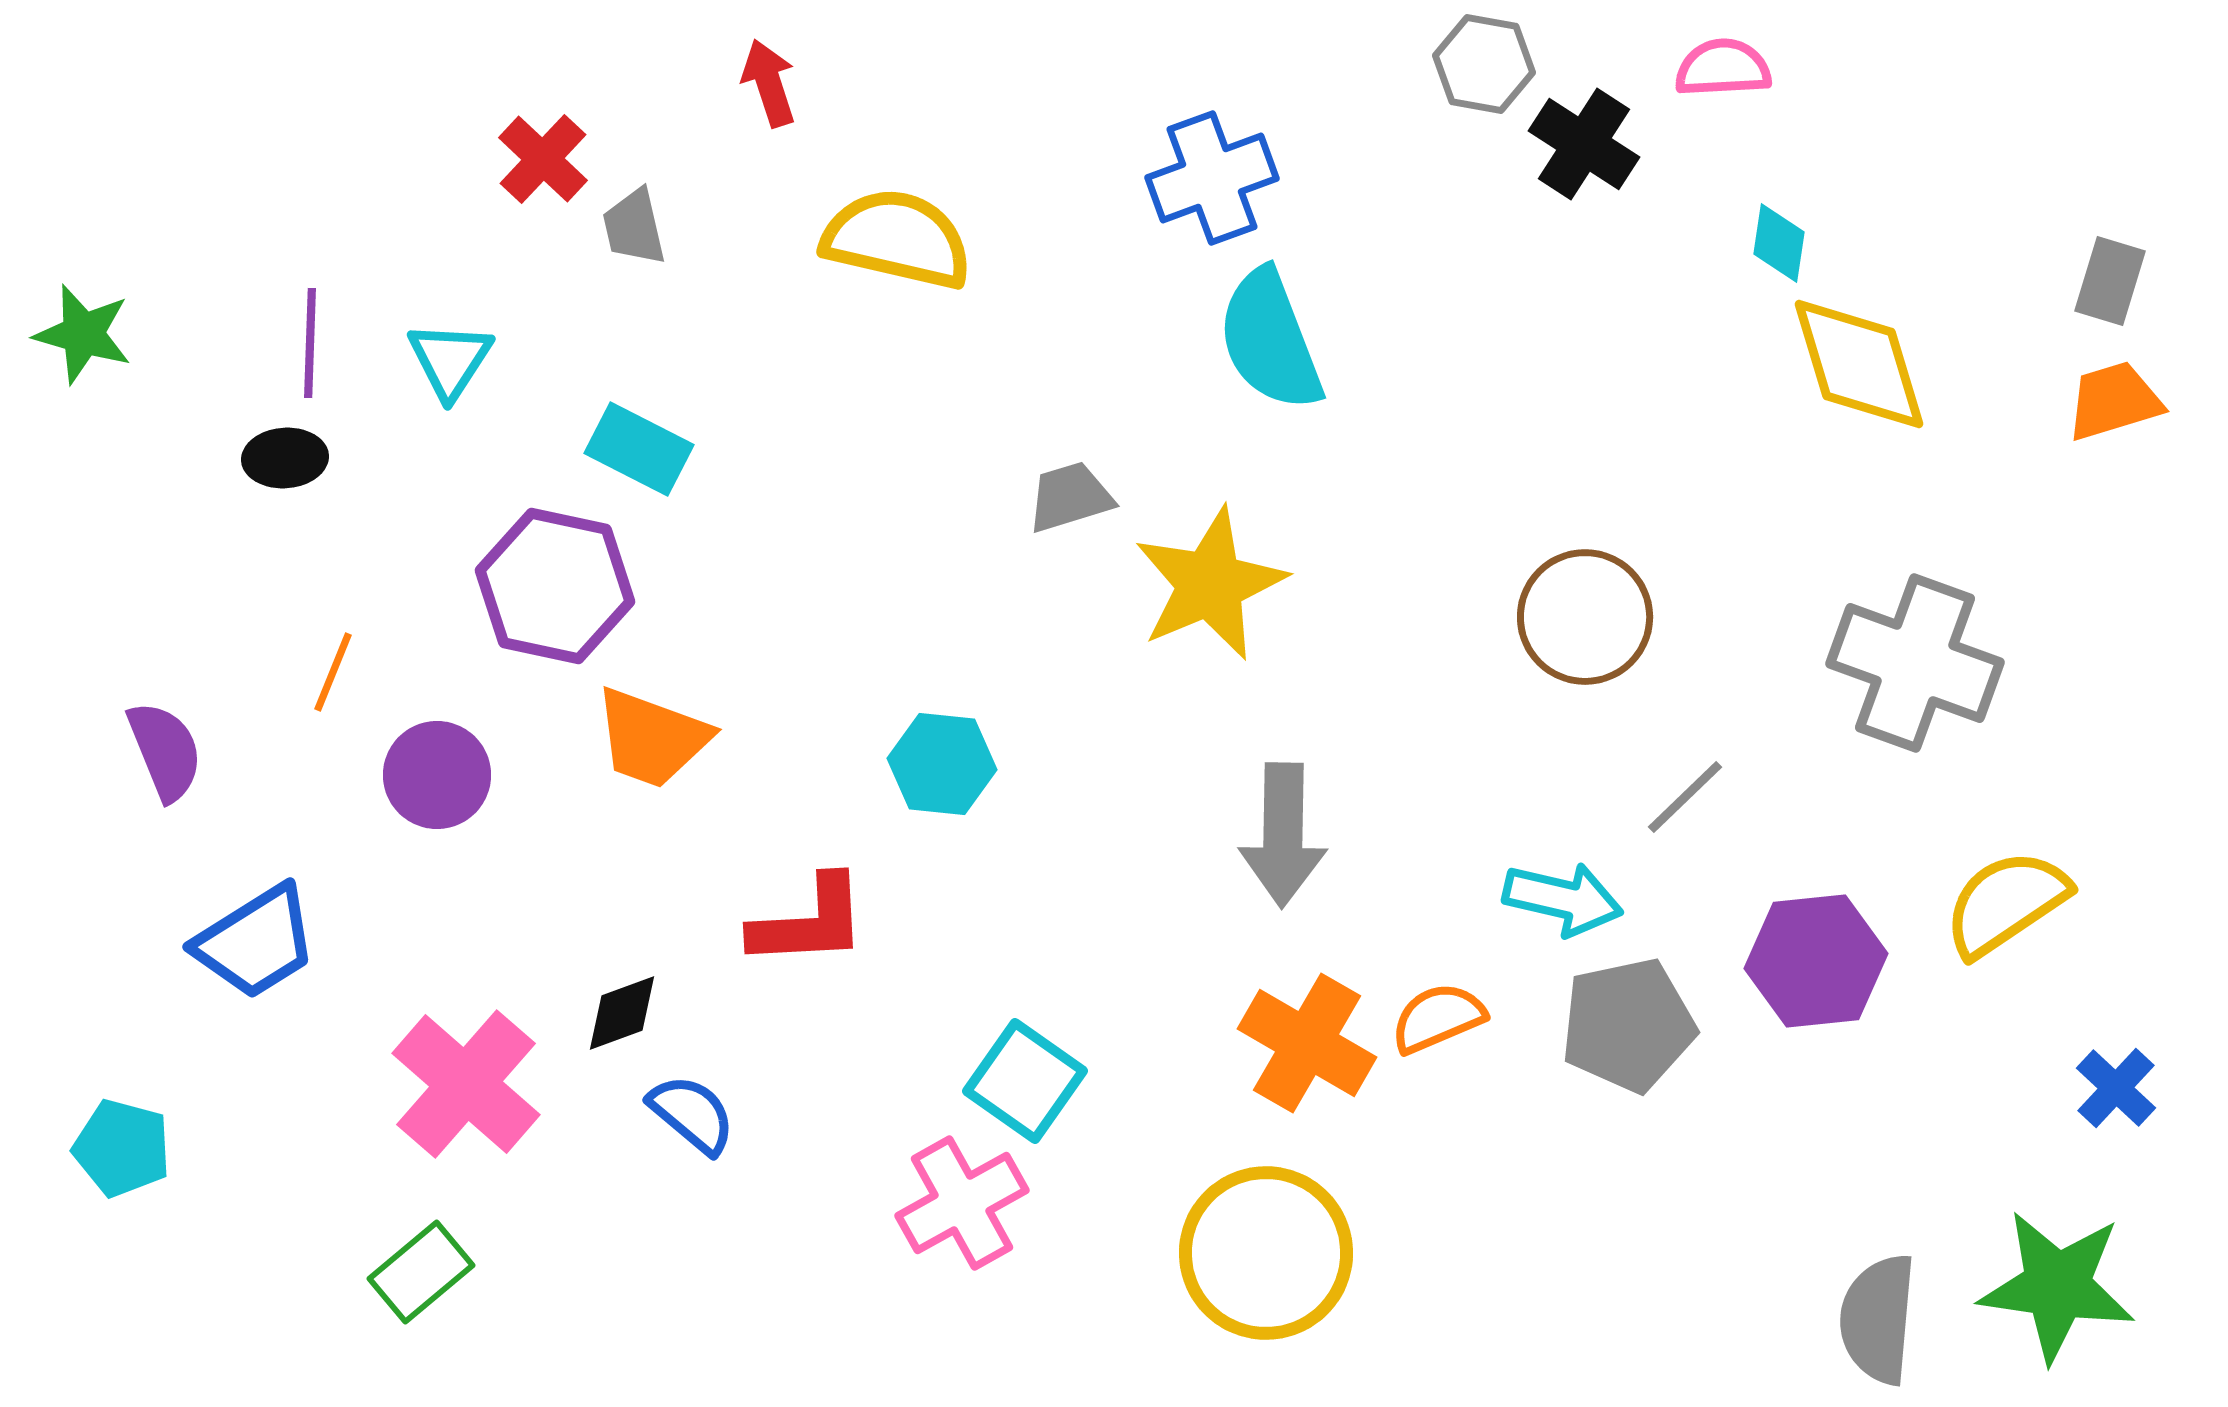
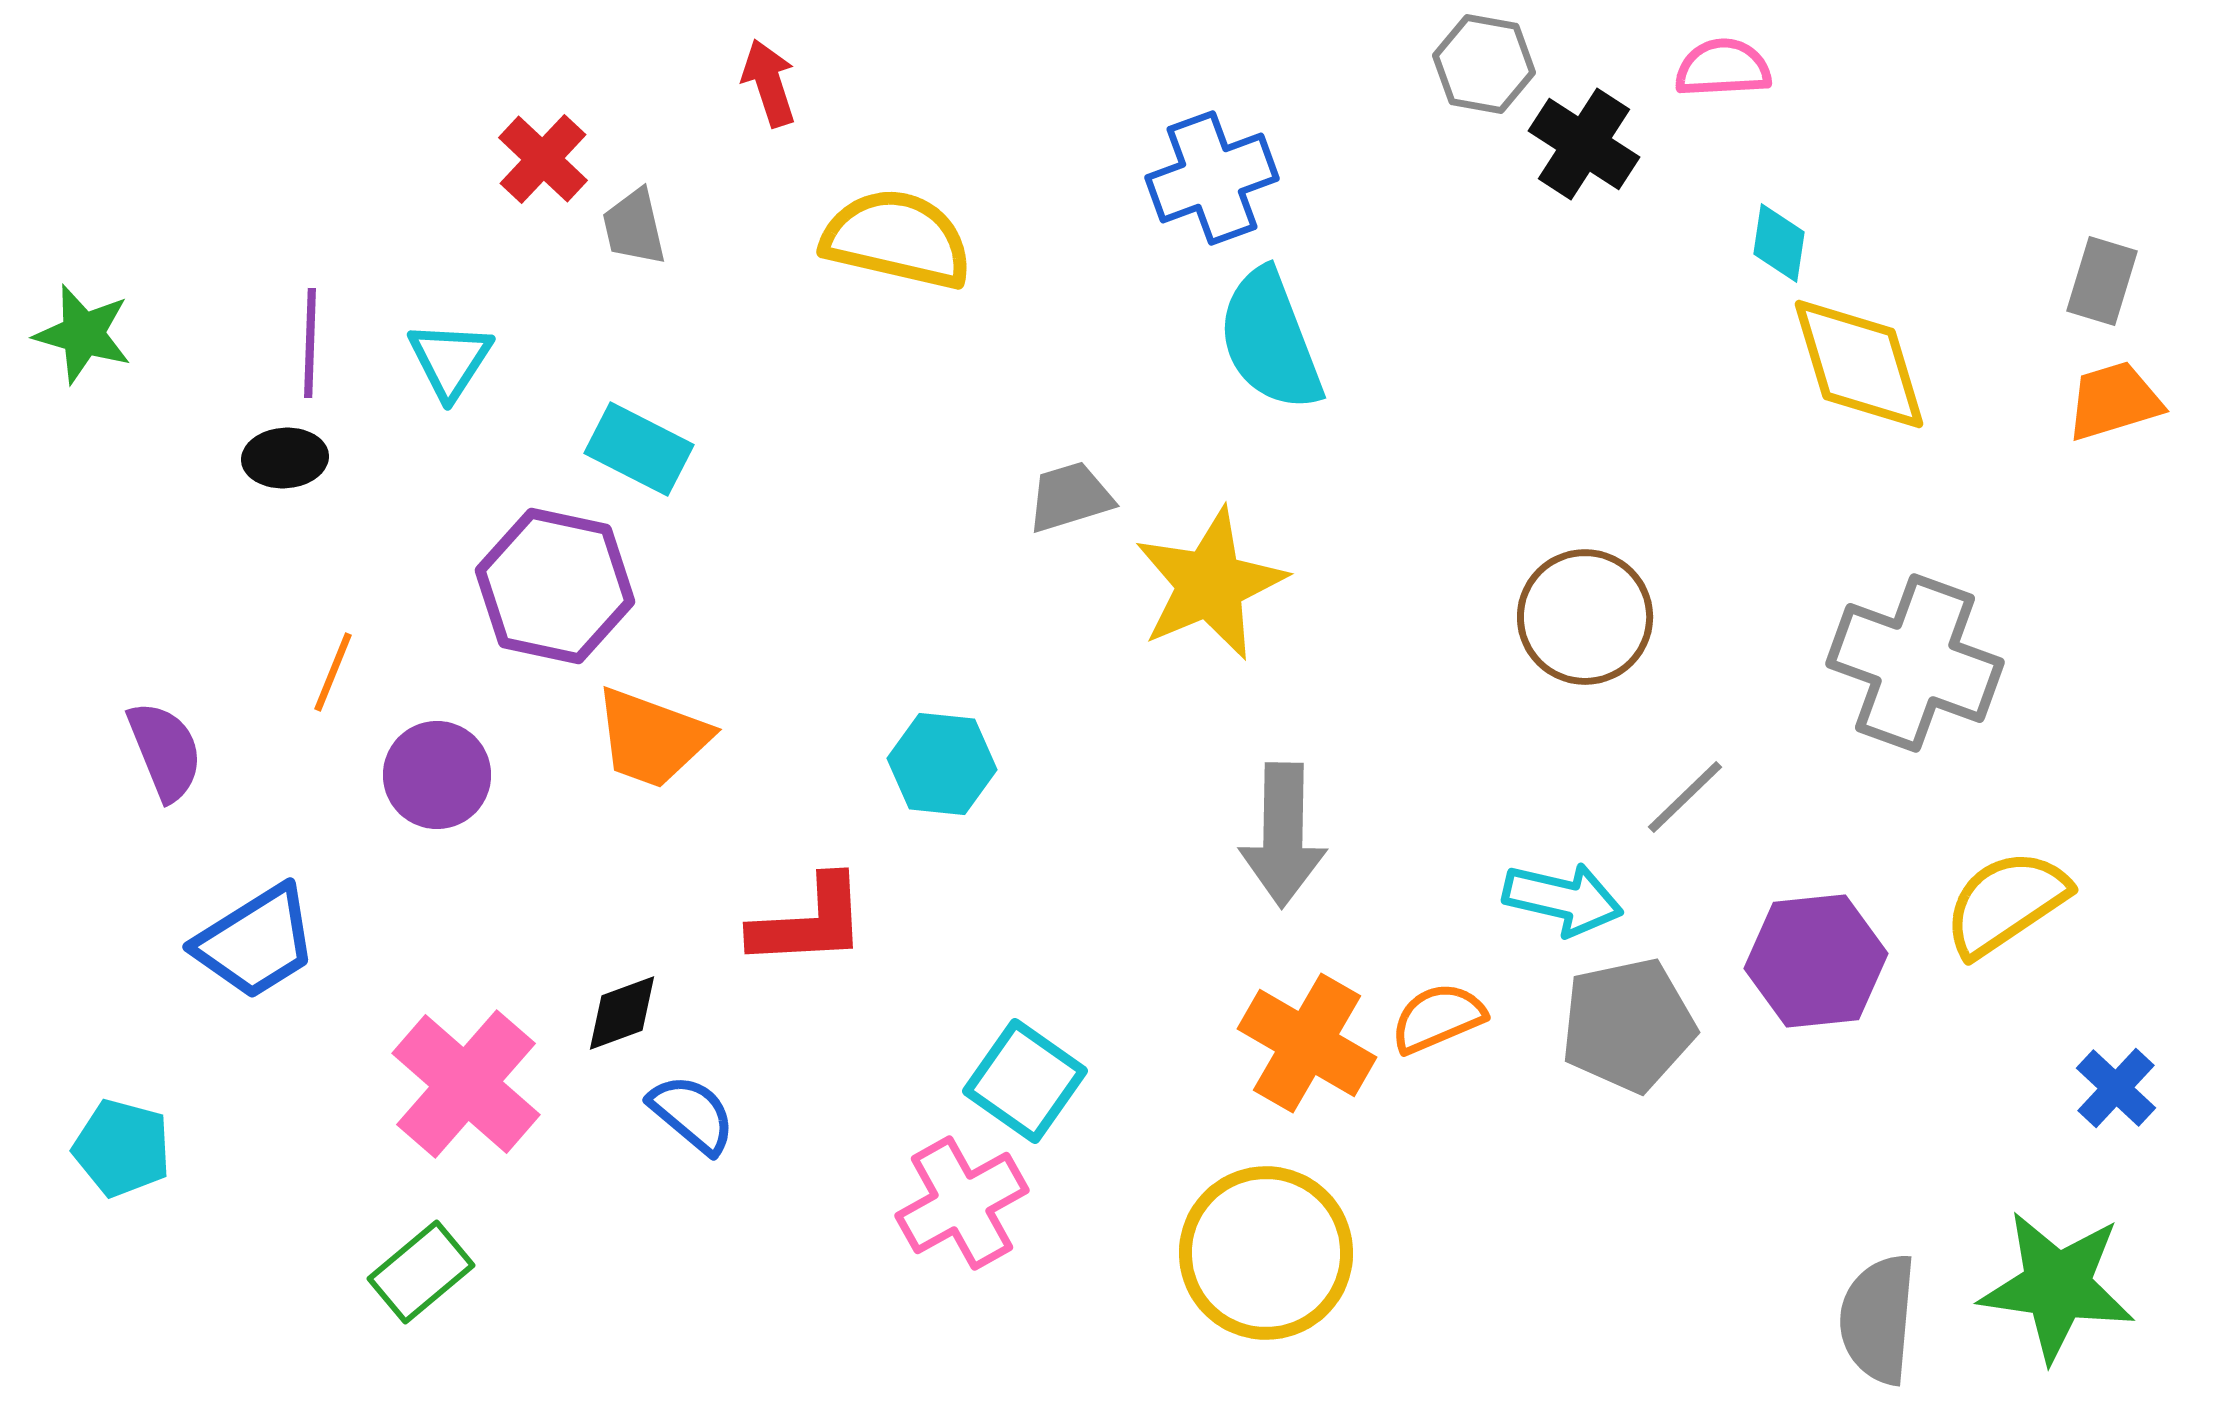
gray rectangle at (2110, 281): moved 8 px left
